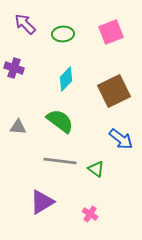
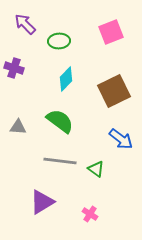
green ellipse: moved 4 px left, 7 px down
